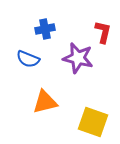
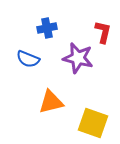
blue cross: moved 2 px right, 1 px up
orange triangle: moved 6 px right
yellow square: moved 1 px down
